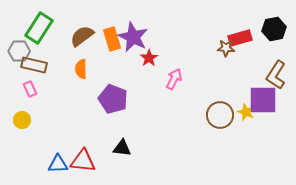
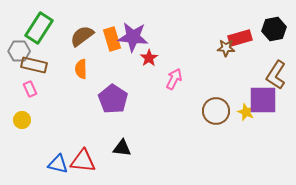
purple star: rotated 20 degrees counterclockwise
purple pentagon: rotated 12 degrees clockwise
brown circle: moved 4 px left, 4 px up
blue triangle: rotated 15 degrees clockwise
